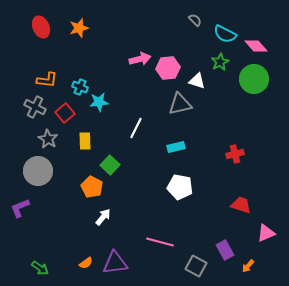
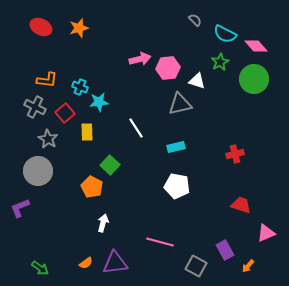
red ellipse: rotated 40 degrees counterclockwise
white line: rotated 60 degrees counterclockwise
yellow rectangle: moved 2 px right, 9 px up
white pentagon: moved 3 px left, 1 px up
white arrow: moved 6 px down; rotated 24 degrees counterclockwise
